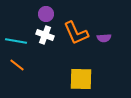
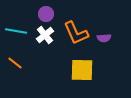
white cross: rotated 30 degrees clockwise
cyan line: moved 10 px up
orange line: moved 2 px left, 2 px up
yellow square: moved 1 px right, 9 px up
